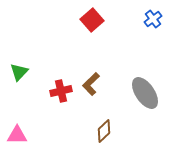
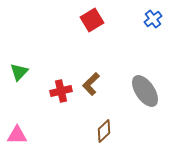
red square: rotated 10 degrees clockwise
gray ellipse: moved 2 px up
